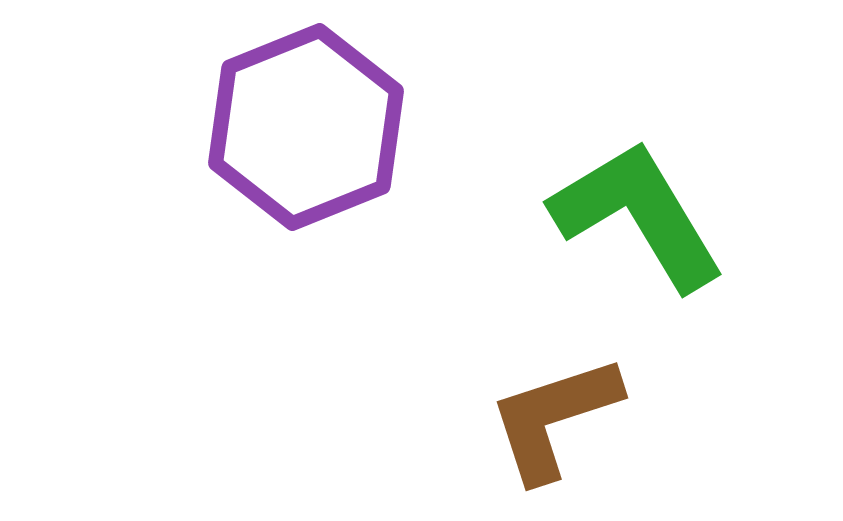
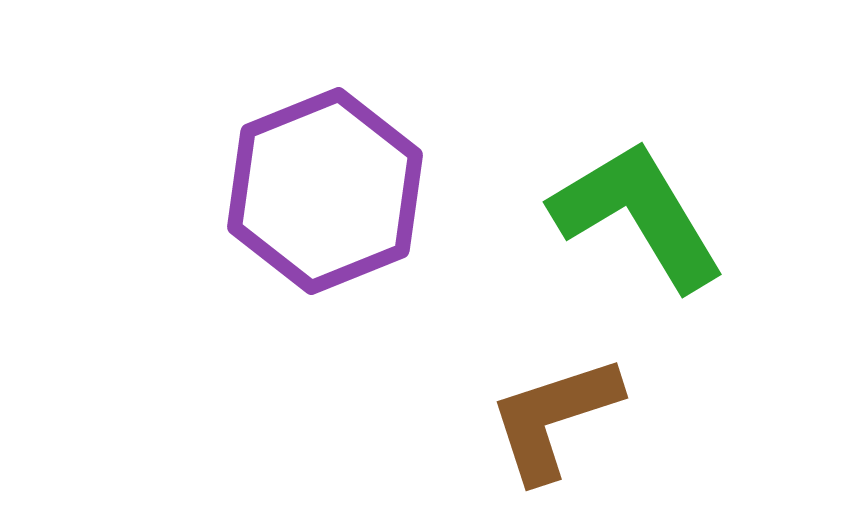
purple hexagon: moved 19 px right, 64 px down
